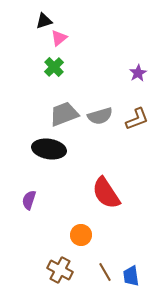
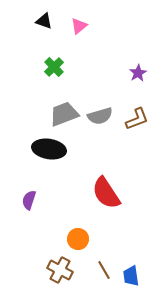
black triangle: rotated 36 degrees clockwise
pink triangle: moved 20 px right, 12 px up
orange circle: moved 3 px left, 4 px down
brown line: moved 1 px left, 2 px up
